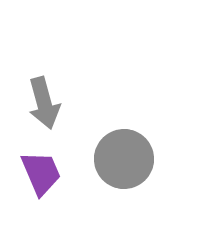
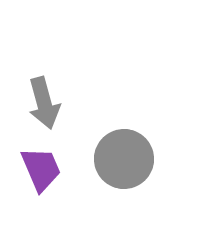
purple trapezoid: moved 4 px up
